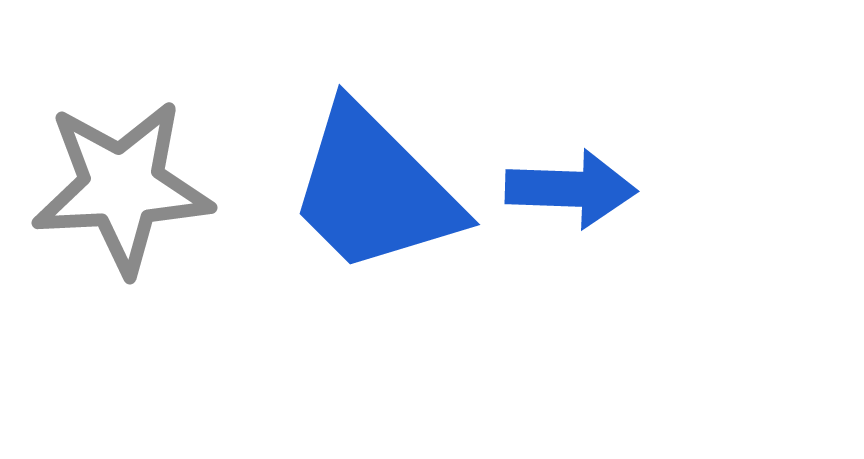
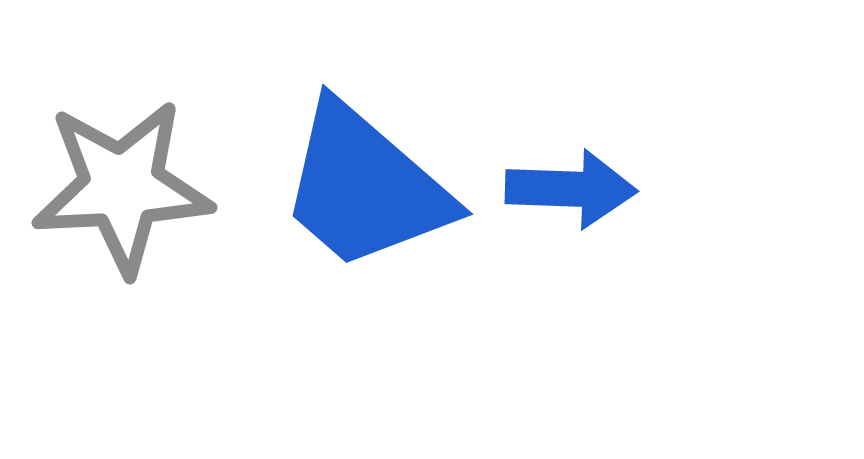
blue trapezoid: moved 9 px left, 3 px up; rotated 4 degrees counterclockwise
